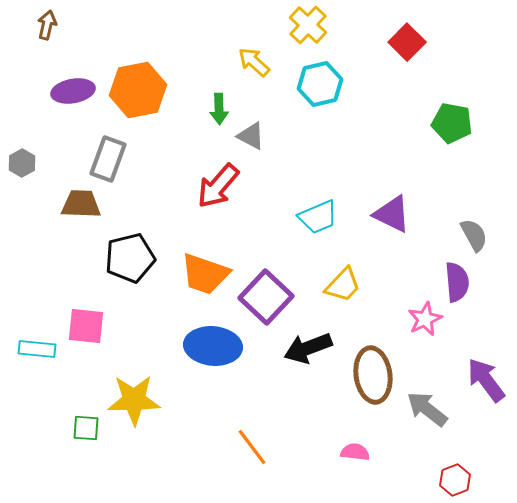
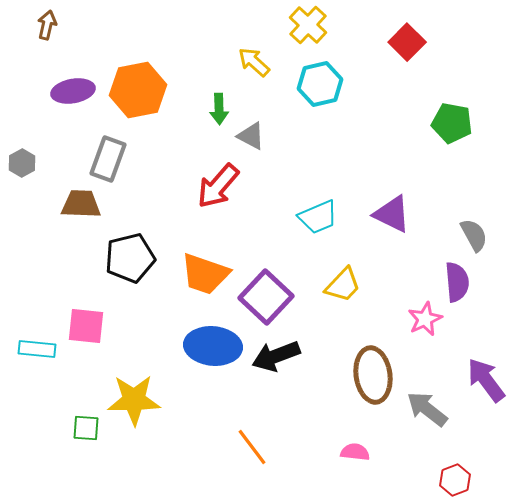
black arrow: moved 32 px left, 8 px down
